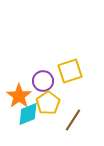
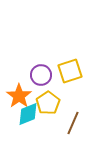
purple circle: moved 2 px left, 6 px up
brown line: moved 3 px down; rotated 10 degrees counterclockwise
